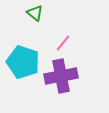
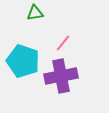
green triangle: rotated 48 degrees counterclockwise
cyan pentagon: moved 1 px up
